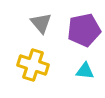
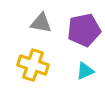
gray triangle: rotated 40 degrees counterclockwise
cyan triangle: rotated 30 degrees counterclockwise
